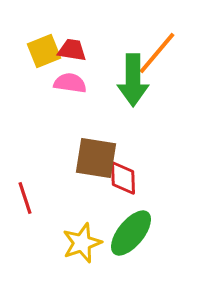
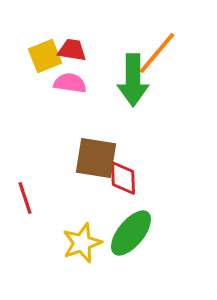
yellow square: moved 1 px right, 5 px down
